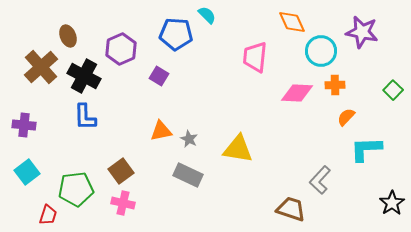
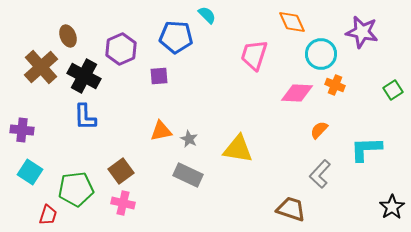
blue pentagon: moved 3 px down
cyan circle: moved 3 px down
pink trapezoid: moved 1 px left, 2 px up; rotated 12 degrees clockwise
purple square: rotated 36 degrees counterclockwise
orange cross: rotated 24 degrees clockwise
green square: rotated 12 degrees clockwise
orange semicircle: moved 27 px left, 13 px down
purple cross: moved 2 px left, 5 px down
cyan square: moved 3 px right; rotated 20 degrees counterclockwise
gray L-shape: moved 6 px up
black star: moved 4 px down
